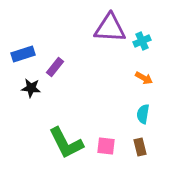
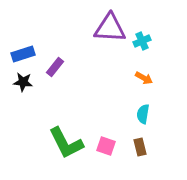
black star: moved 8 px left, 6 px up
pink square: rotated 12 degrees clockwise
